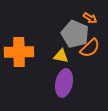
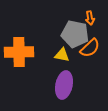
orange arrow: rotated 48 degrees clockwise
gray pentagon: rotated 12 degrees counterclockwise
yellow triangle: moved 1 px right, 1 px up
purple ellipse: moved 2 px down
